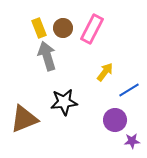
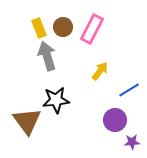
brown circle: moved 1 px up
yellow arrow: moved 5 px left, 1 px up
black star: moved 8 px left, 2 px up
brown triangle: moved 3 px right, 2 px down; rotated 44 degrees counterclockwise
purple star: moved 1 px down
